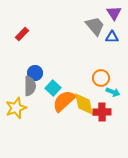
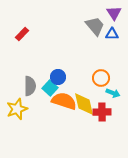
blue triangle: moved 3 px up
blue circle: moved 23 px right, 4 px down
cyan square: moved 3 px left
cyan arrow: moved 1 px down
orange semicircle: rotated 60 degrees clockwise
yellow star: moved 1 px right, 1 px down
